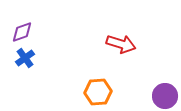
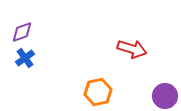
red arrow: moved 11 px right, 5 px down
orange hexagon: rotated 8 degrees counterclockwise
